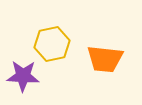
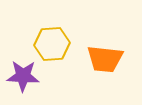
yellow hexagon: rotated 8 degrees clockwise
